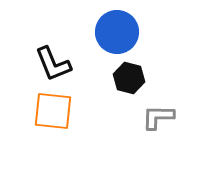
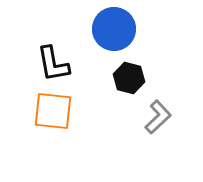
blue circle: moved 3 px left, 3 px up
black L-shape: rotated 12 degrees clockwise
gray L-shape: rotated 136 degrees clockwise
